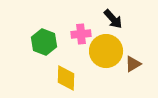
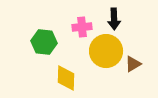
black arrow: moved 1 px right; rotated 40 degrees clockwise
pink cross: moved 1 px right, 7 px up
green hexagon: rotated 15 degrees counterclockwise
